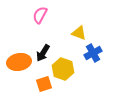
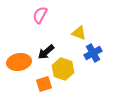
black arrow: moved 3 px right, 1 px up; rotated 18 degrees clockwise
